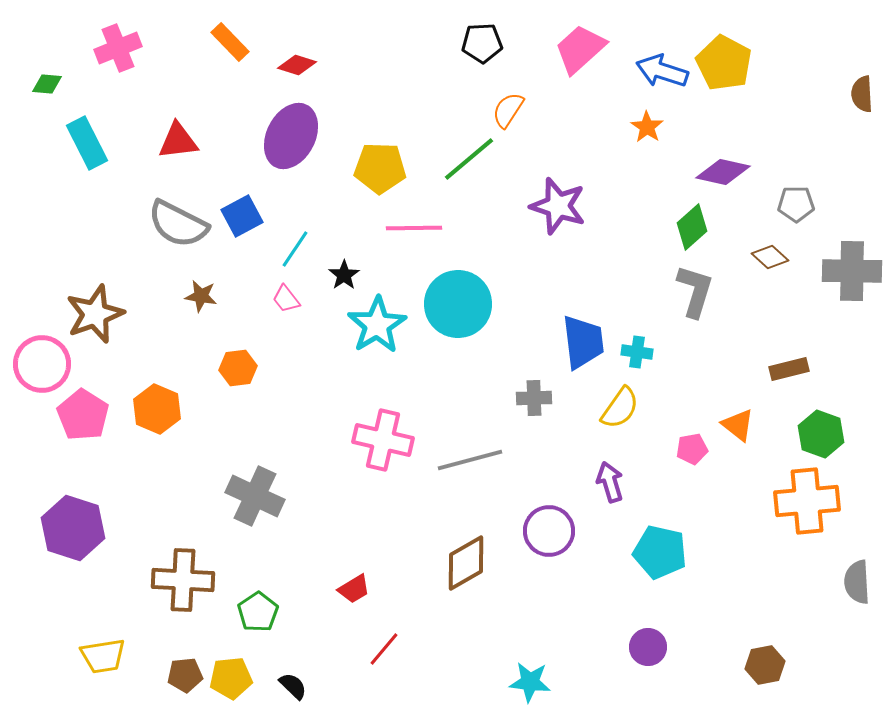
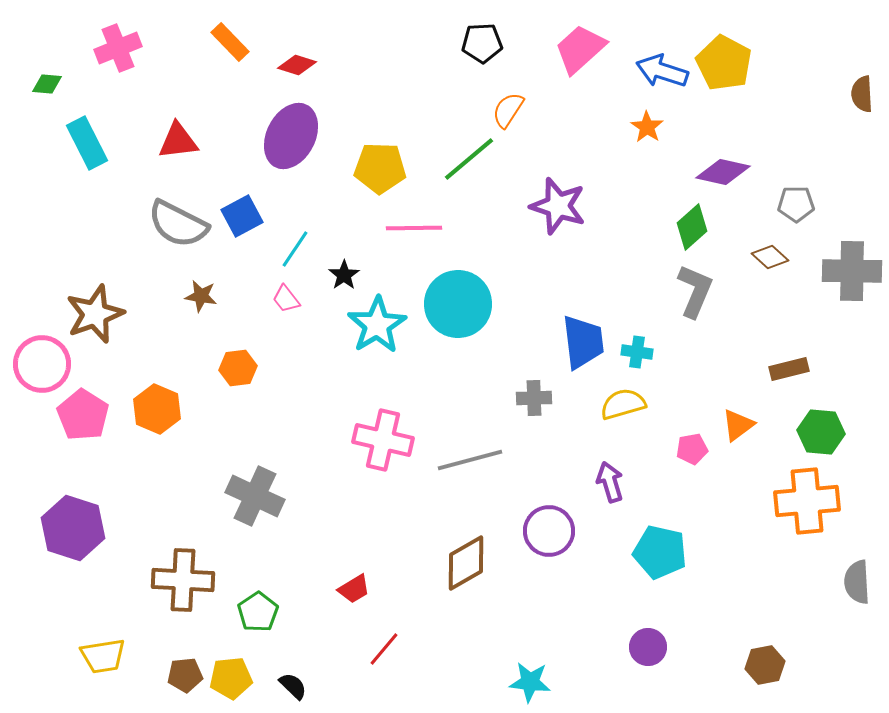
gray L-shape at (695, 291): rotated 6 degrees clockwise
yellow semicircle at (620, 408): moved 3 px right, 4 px up; rotated 141 degrees counterclockwise
orange triangle at (738, 425): rotated 45 degrees clockwise
green hexagon at (821, 434): moved 2 px up; rotated 15 degrees counterclockwise
